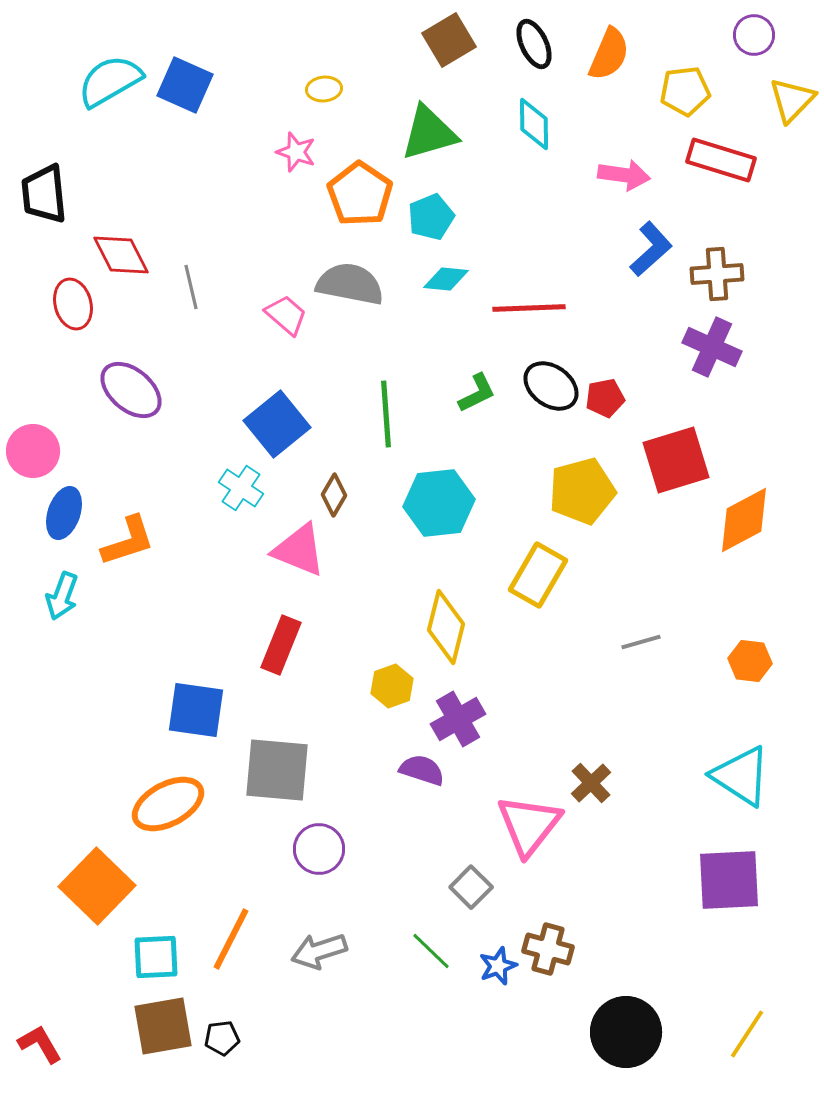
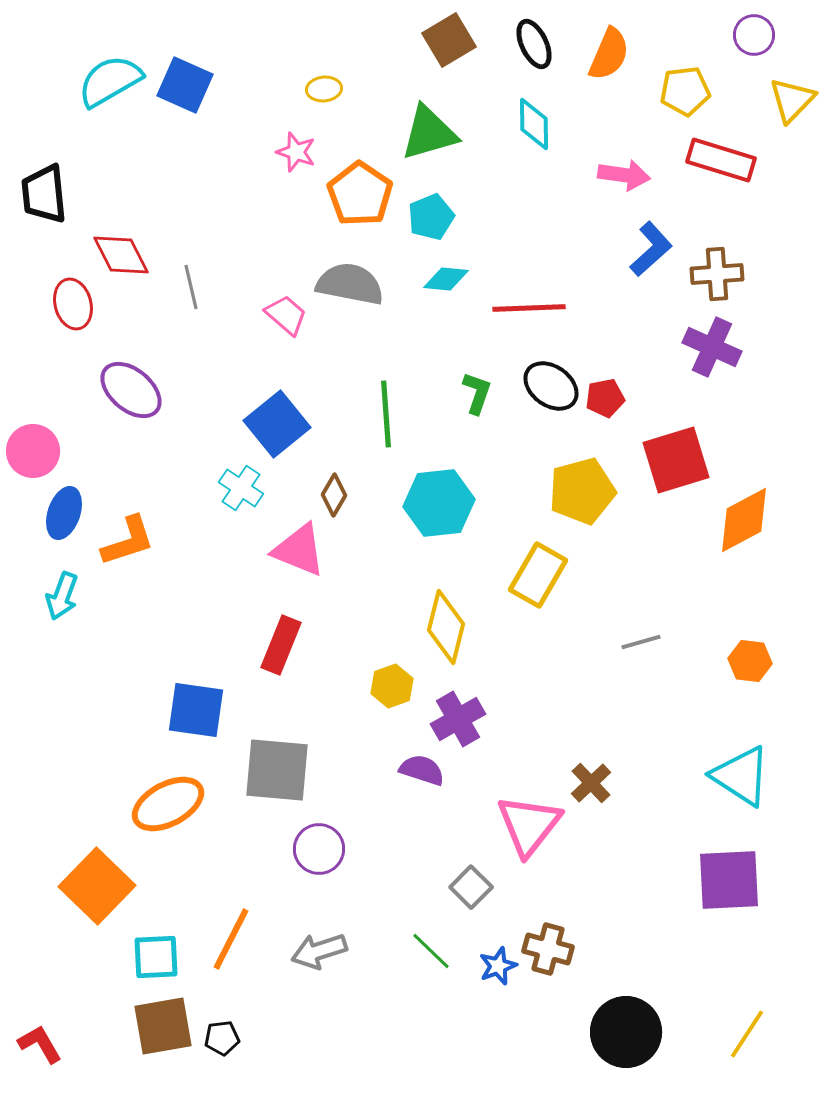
green L-shape at (477, 393): rotated 45 degrees counterclockwise
